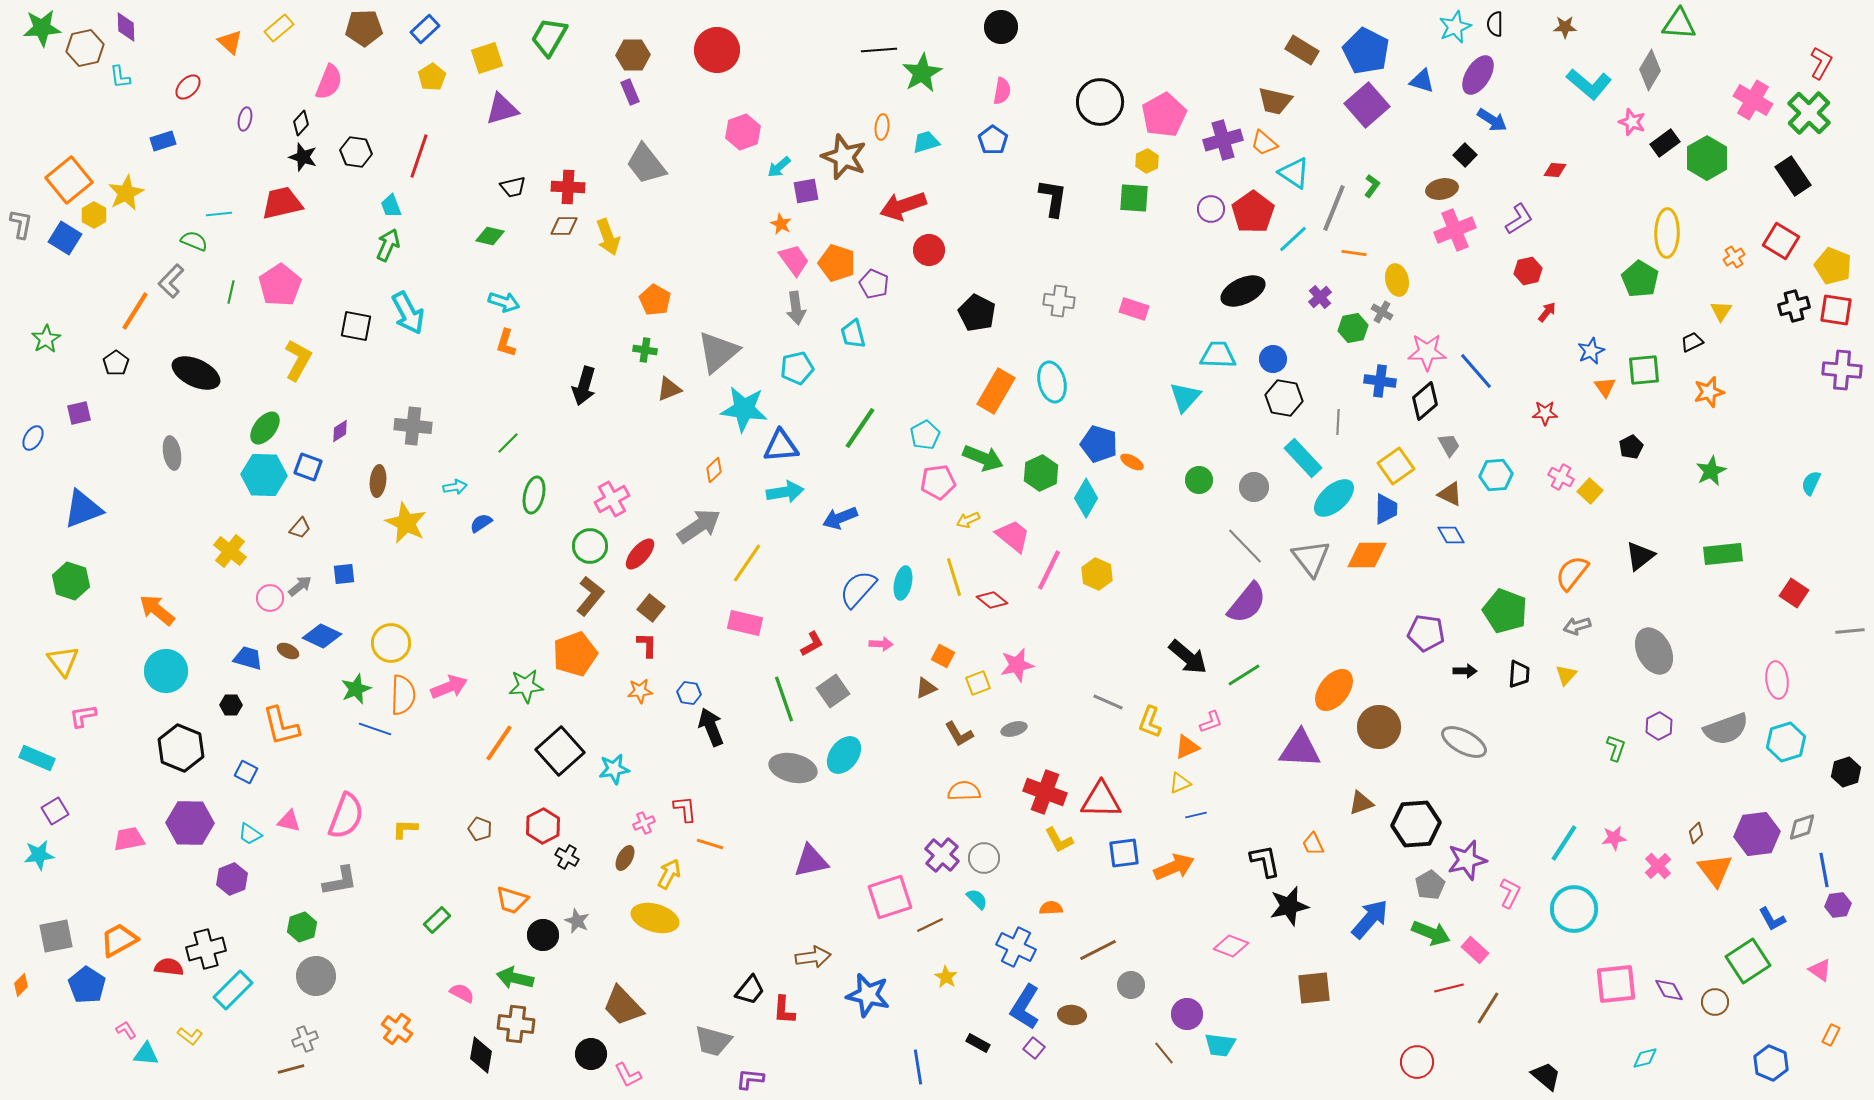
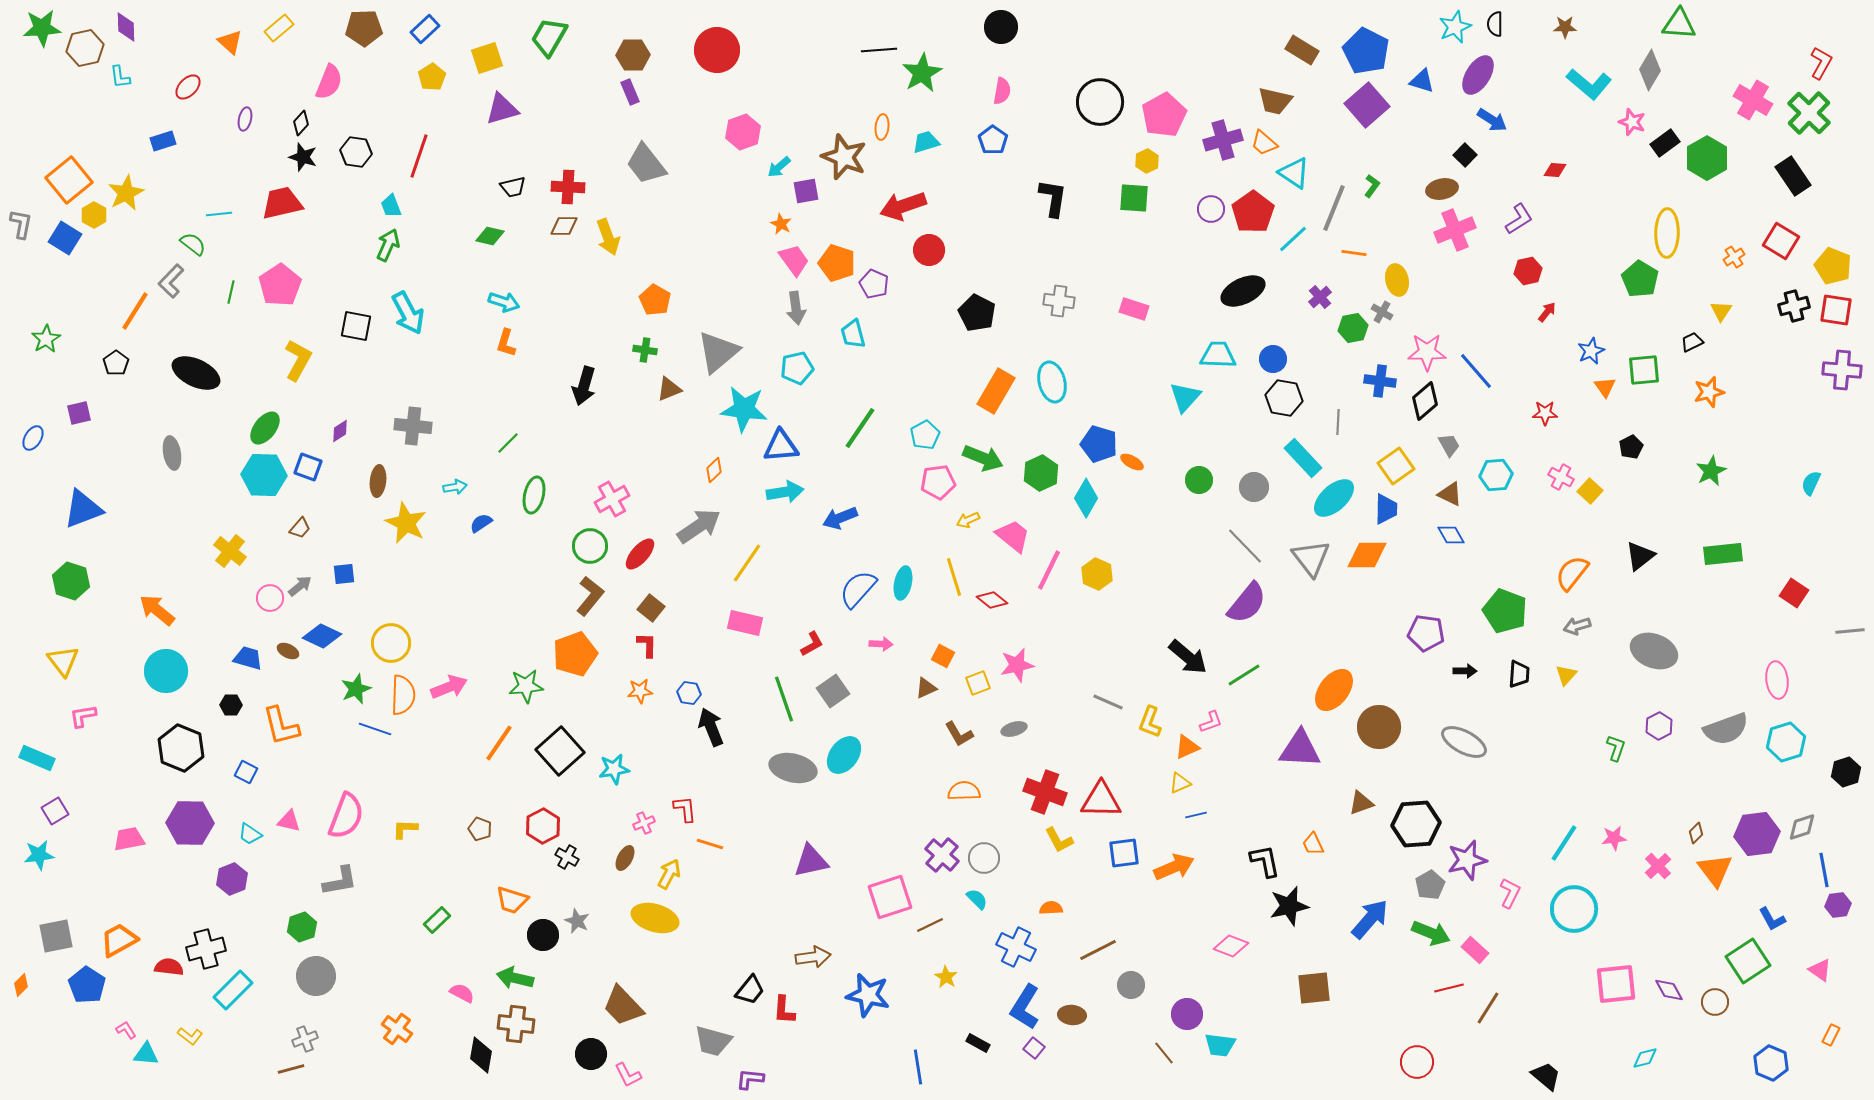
green semicircle at (194, 241): moved 1 px left, 3 px down; rotated 16 degrees clockwise
gray ellipse at (1654, 651): rotated 42 degrees counterclockwise
